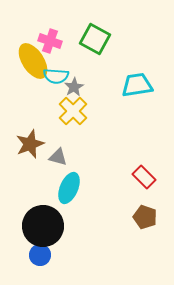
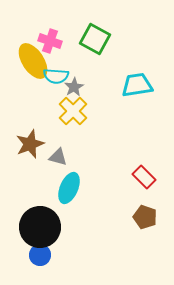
black circle: moved 3 px left, 1 px down
